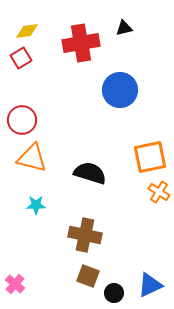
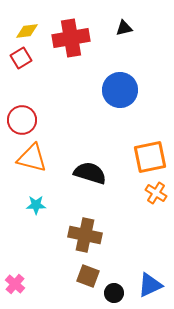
red cross: moved 10 px left, 5 px up
orange cross: moved 3 px left, 1 px down
